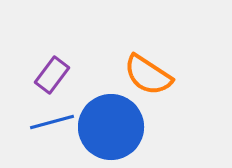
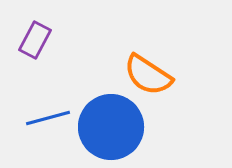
purple rectangle: moved 17 px left, 35 px up; rotated 9 degrees counterclockwise
blue line: moved 4 px left, 4 px up
